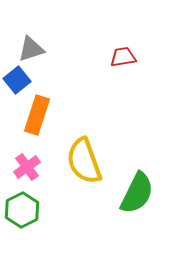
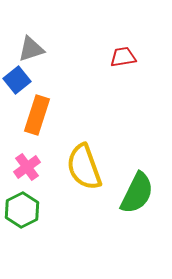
yellow semicircle: moved 6 px down
